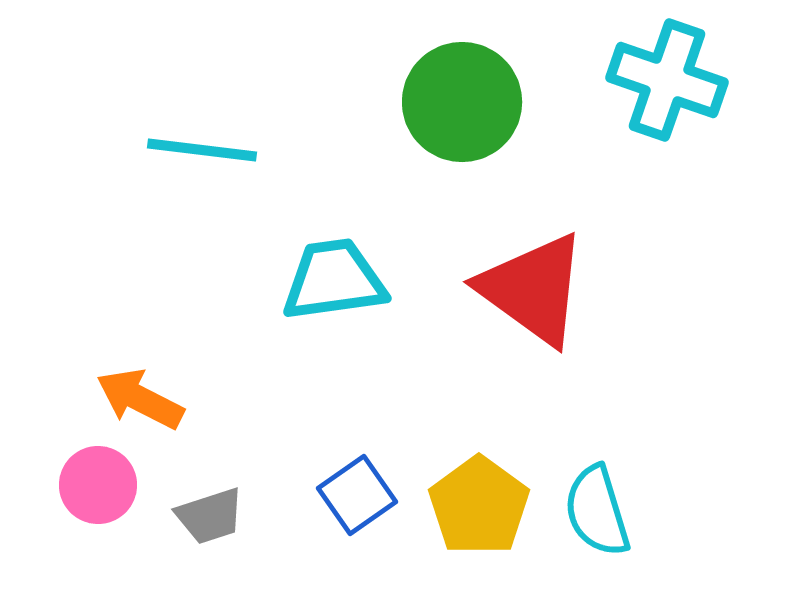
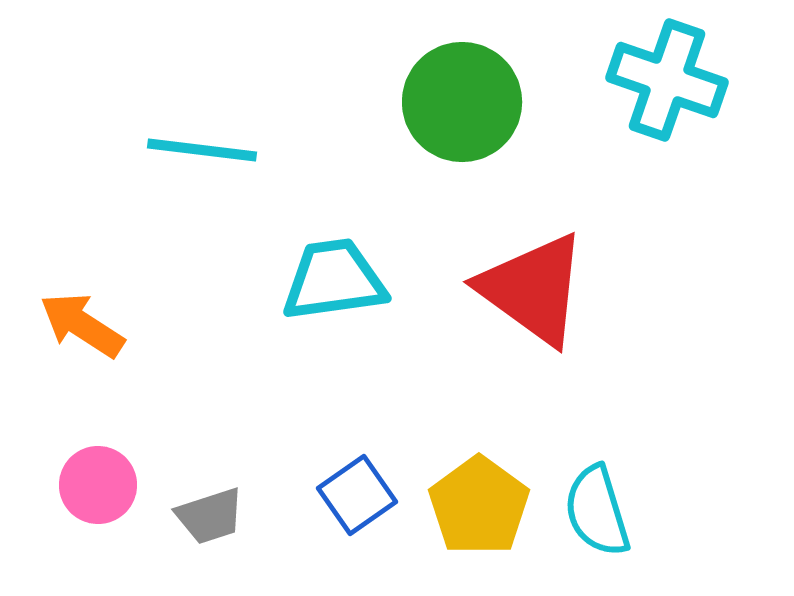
orange arrow: moved 58 px left, 74 px up; rotated 6 degrees clockwise
